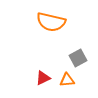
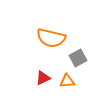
orange semicircle: moved 16 px down
orange triangle: moved 1 px down
